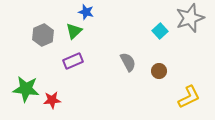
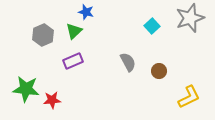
cyan square: moved 8 px left, 5 px up
